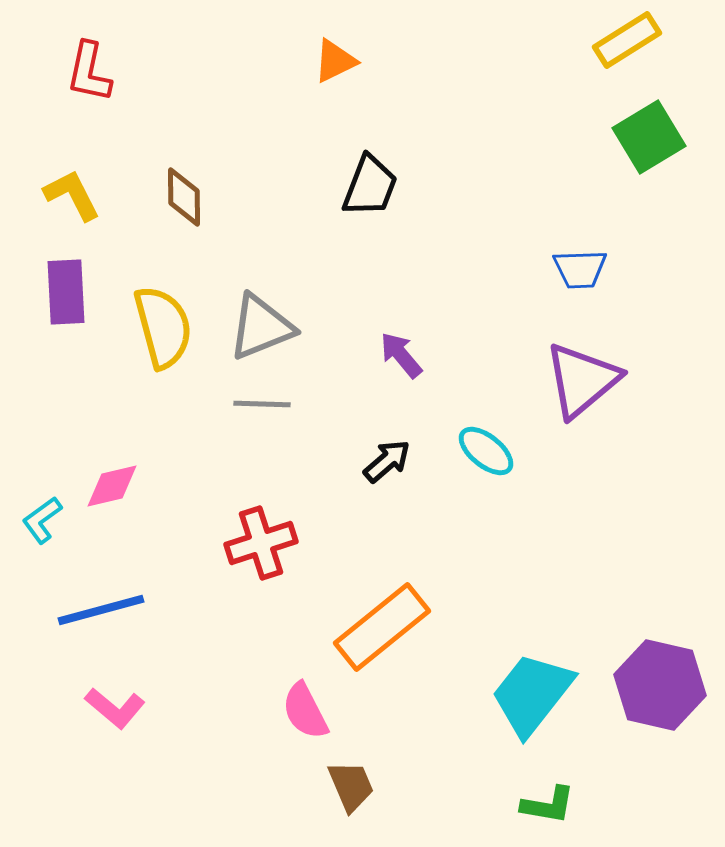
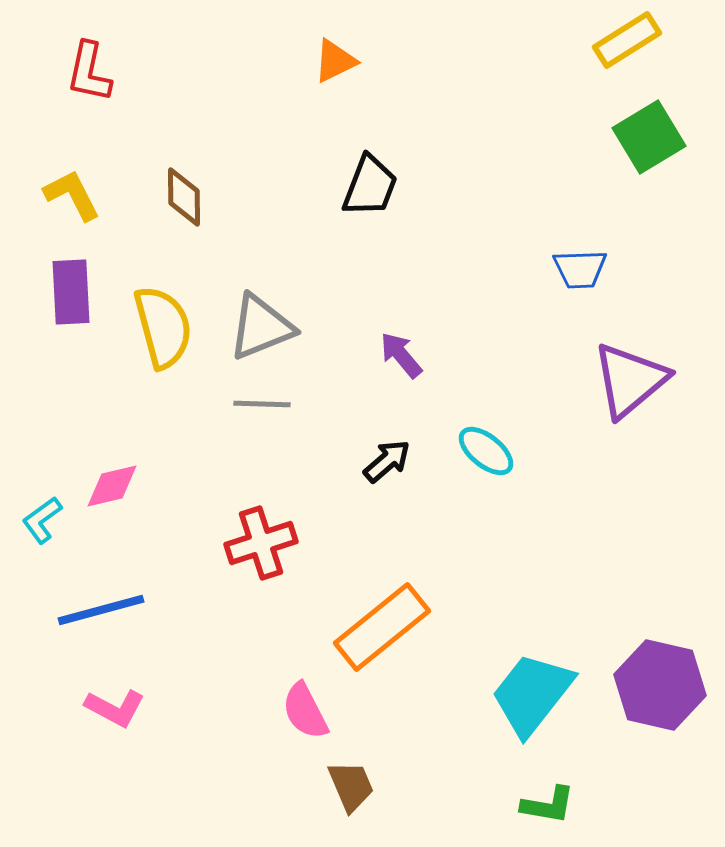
purple rectangle: moved 5 px right
purple triangle: moved 48 px right
pink L-shape: rotated 12 degrees counterclockwise
